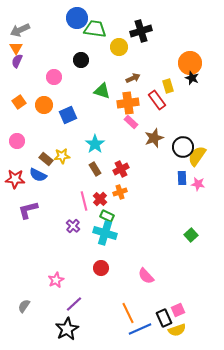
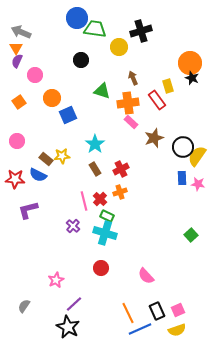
gray arrow at (20, 30): moved 1 px right, 2 px down; rotated 48 degrees clockwise
pink circle at (54, 77): moved 19 px left, 2 px up
brown arrow at (133, 78): rotated 88 degrees counterclockwise
orange circle at (44, 105): moved 8 px right, 7 px up
black rectangle at (164, 318): moved 7 px left, 7 px up
black star at (67, 329): moved 1 px right, 2 px up; rotated 15 degrees counterclockwise
